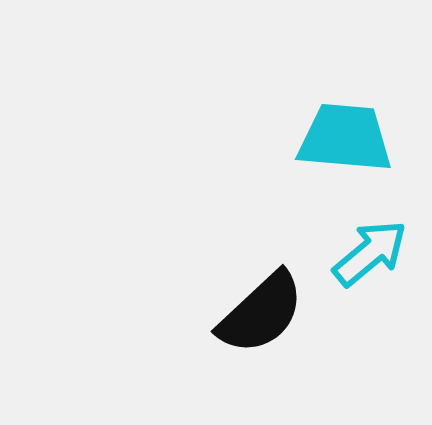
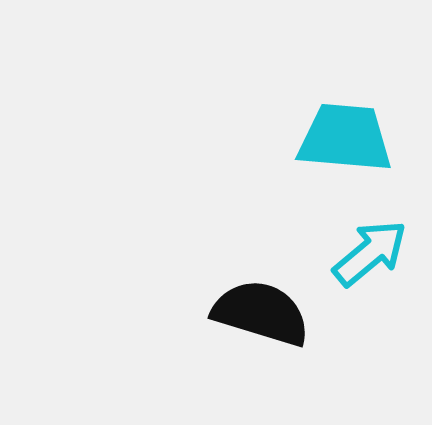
black semicircle: rotated 120 degrees counterclockwise
